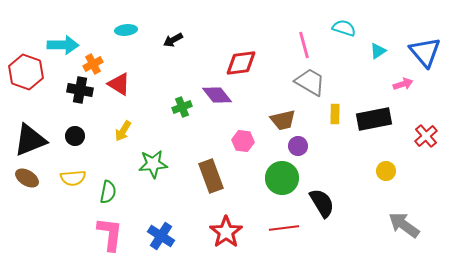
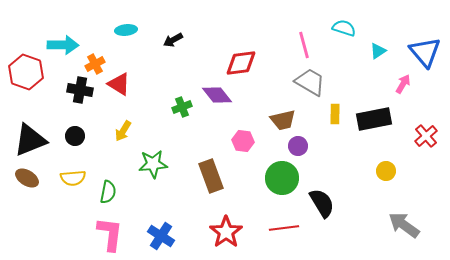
orange cross: moved 2 px right
pink arrow: rotated 42 degrees counterclockwise
